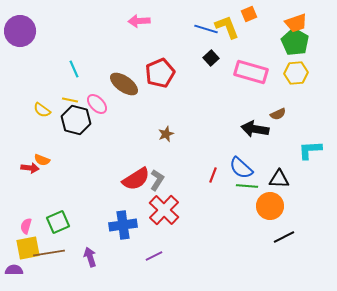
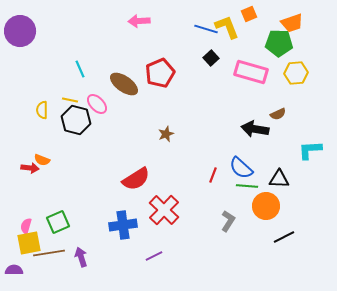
orange trapezoid: moved 4 px left
green pentagon: moved 16 px left, 1 px down; rotated 28 degrees counterclockwise
cyan line: moved 6 px right
yellow semicircle: rotated 54 degrees clockwise
gray L-shape: moved 71 px right, 41 px down
orange circle: moved 4 px left
yellow square: moved 1 px right, 5 px up
purple arrow: moved 9 px left
